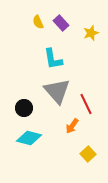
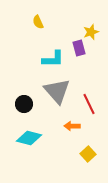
purple rectangle: moved 18 px right, 25 px down; rotated 28 degrees clockwise
yellow star: moved 1 px up
cyan L-shape: rotated 80 degrees counterclockwise
red line: moved 3 px right
black circle: moved 4 px up
orange arrow: rotated 56 degrees clockwise
